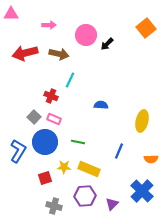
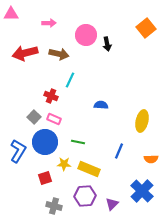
pink arrow: moved 2 px up
black arrow: rotated 56 degrees counterclockwise
yellow star: moved 3 px up
